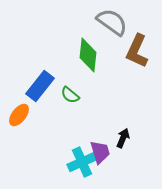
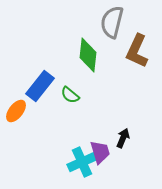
gray semicircle: rotated 112 degrees counterclockwise
orange ellipse: moved 3 px left, 4 px up
